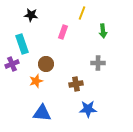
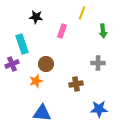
black star: moved 5 px right, 2 px down
pink rectangle: moved 1 px left, 1 px up
blue star: moved 11 px right
